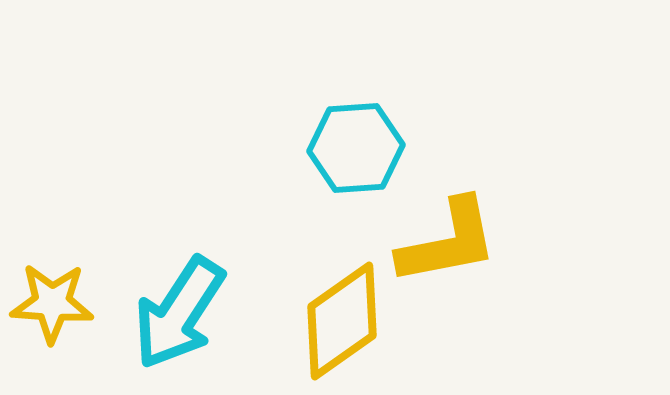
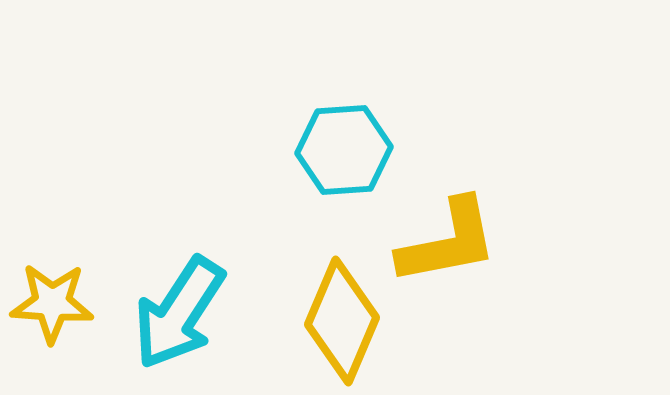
cyan hexagon: moved 12 px left, 2 px down
yellow diamond: rotated 32 degrees counterclockwise
